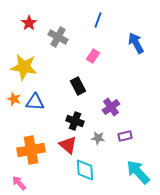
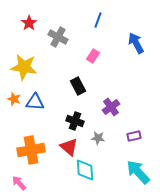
purple rectangle: moved 9 px right
red triangle: moved 1 px right, 2 px down
